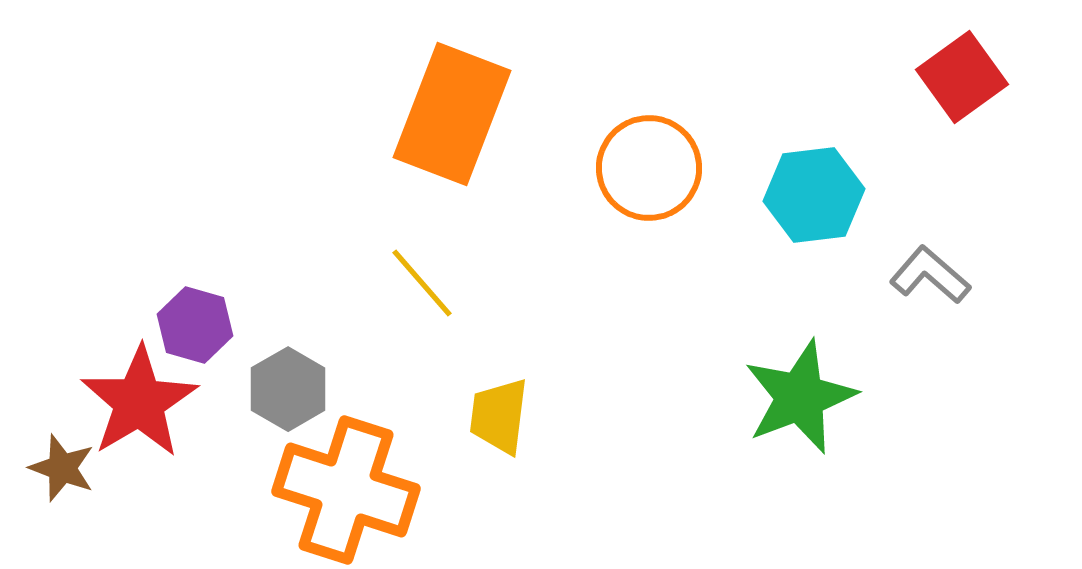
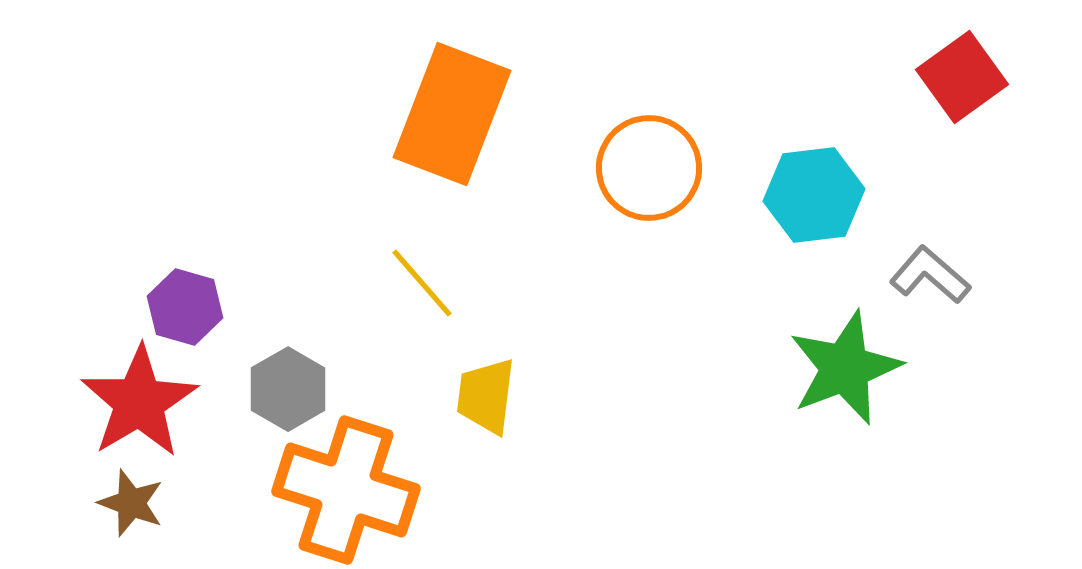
purple hexagon: moved 10 px left, 18 px up
green star: moved 45 px right, 29 px up
yellow trapezoid: moved 13 px left, 20 px up
brown star: moved 69 px right, 35 px down
